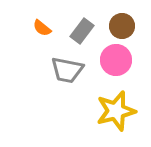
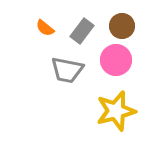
orange semicircle: moved 3 px right
